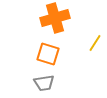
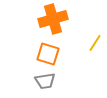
orange cross: moved 2 px left, 1 px down
gray trapezoid: moved 1 px right, 2 px up
